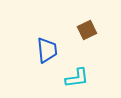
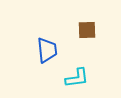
brown square: rotated 24 degrees clockwise
